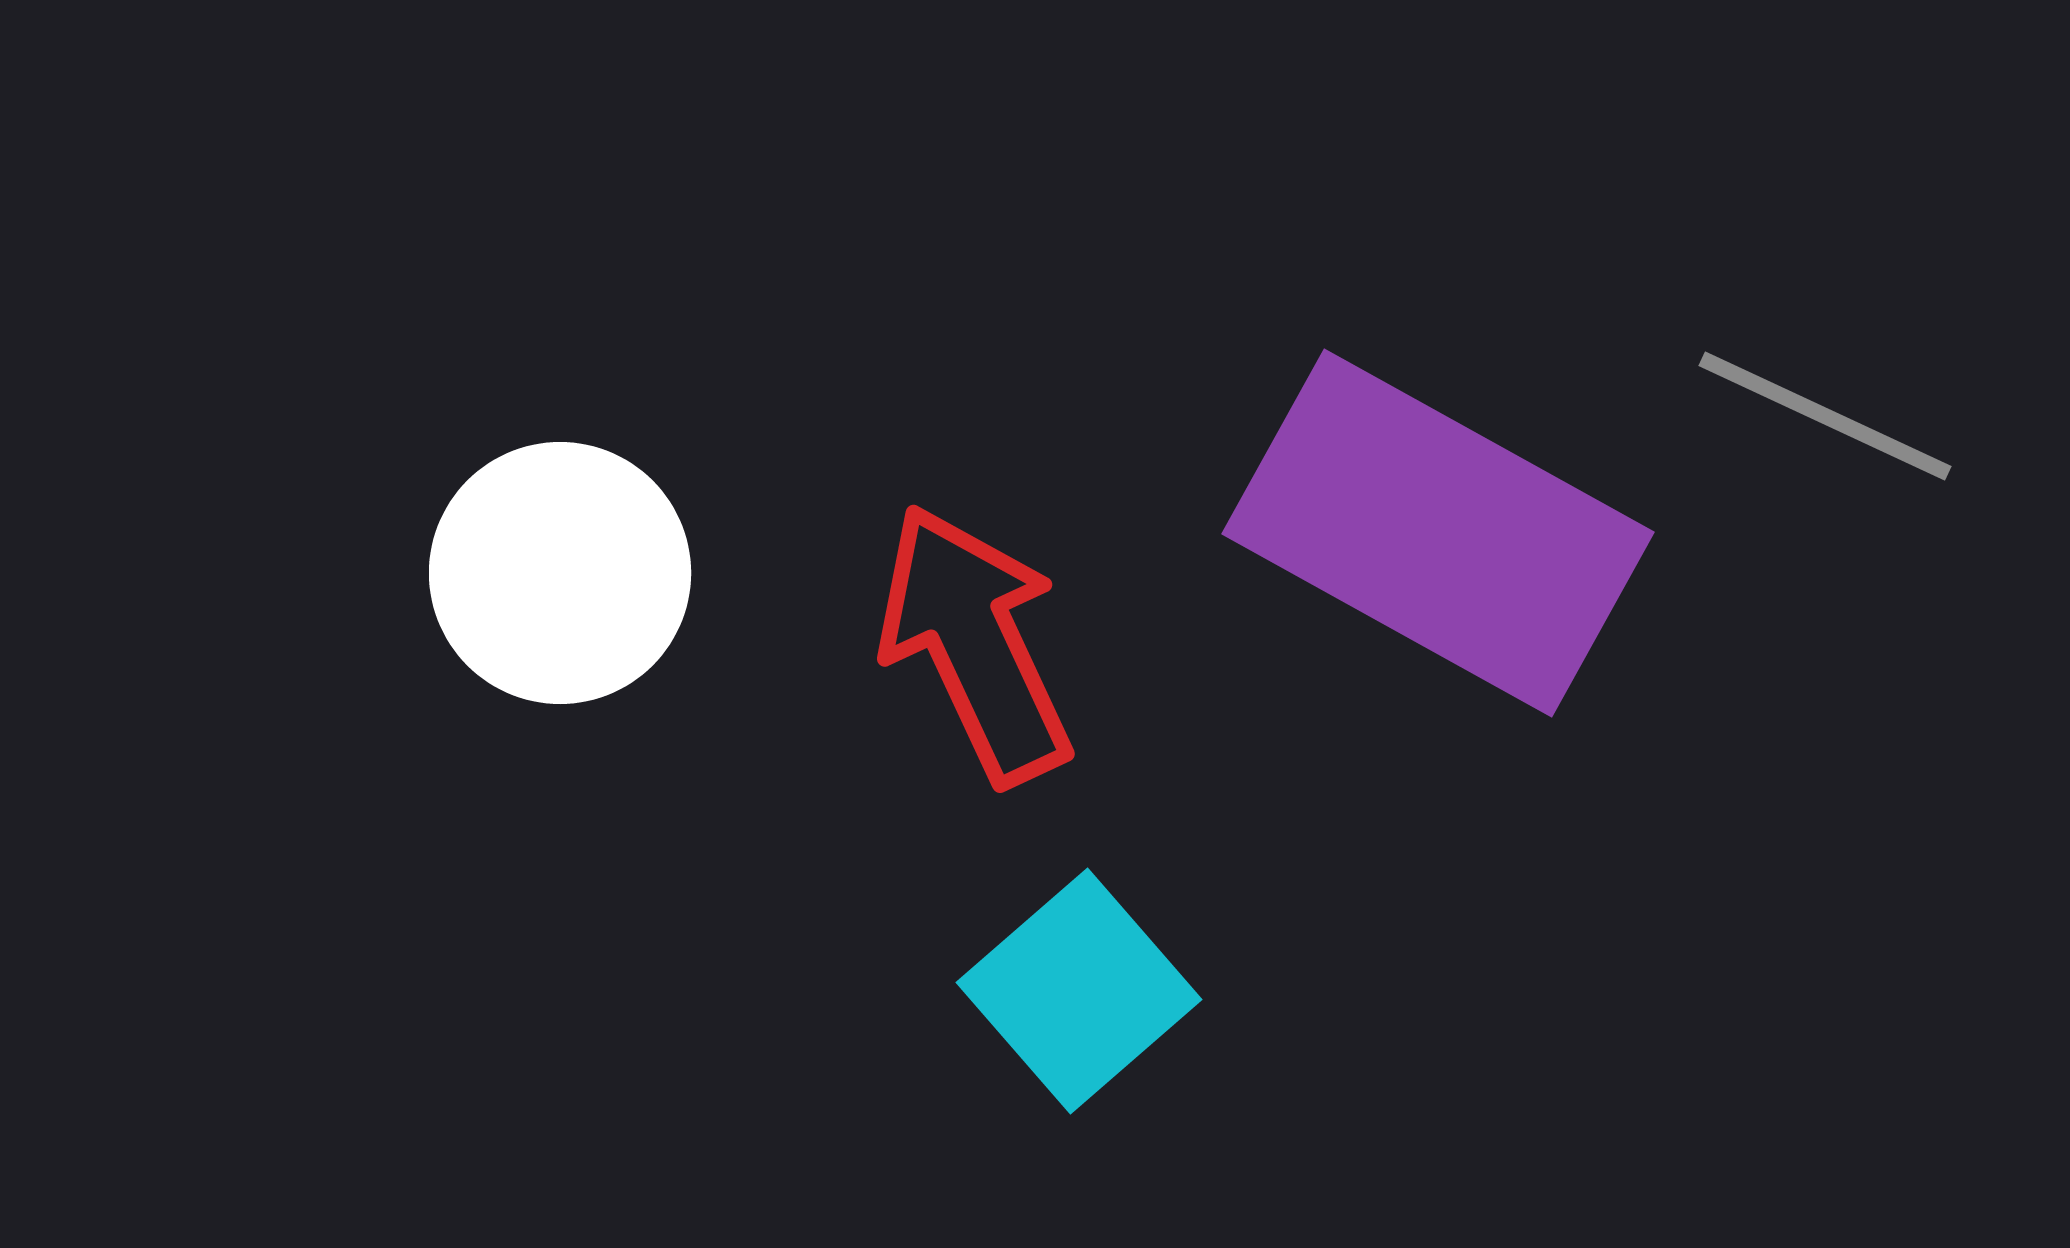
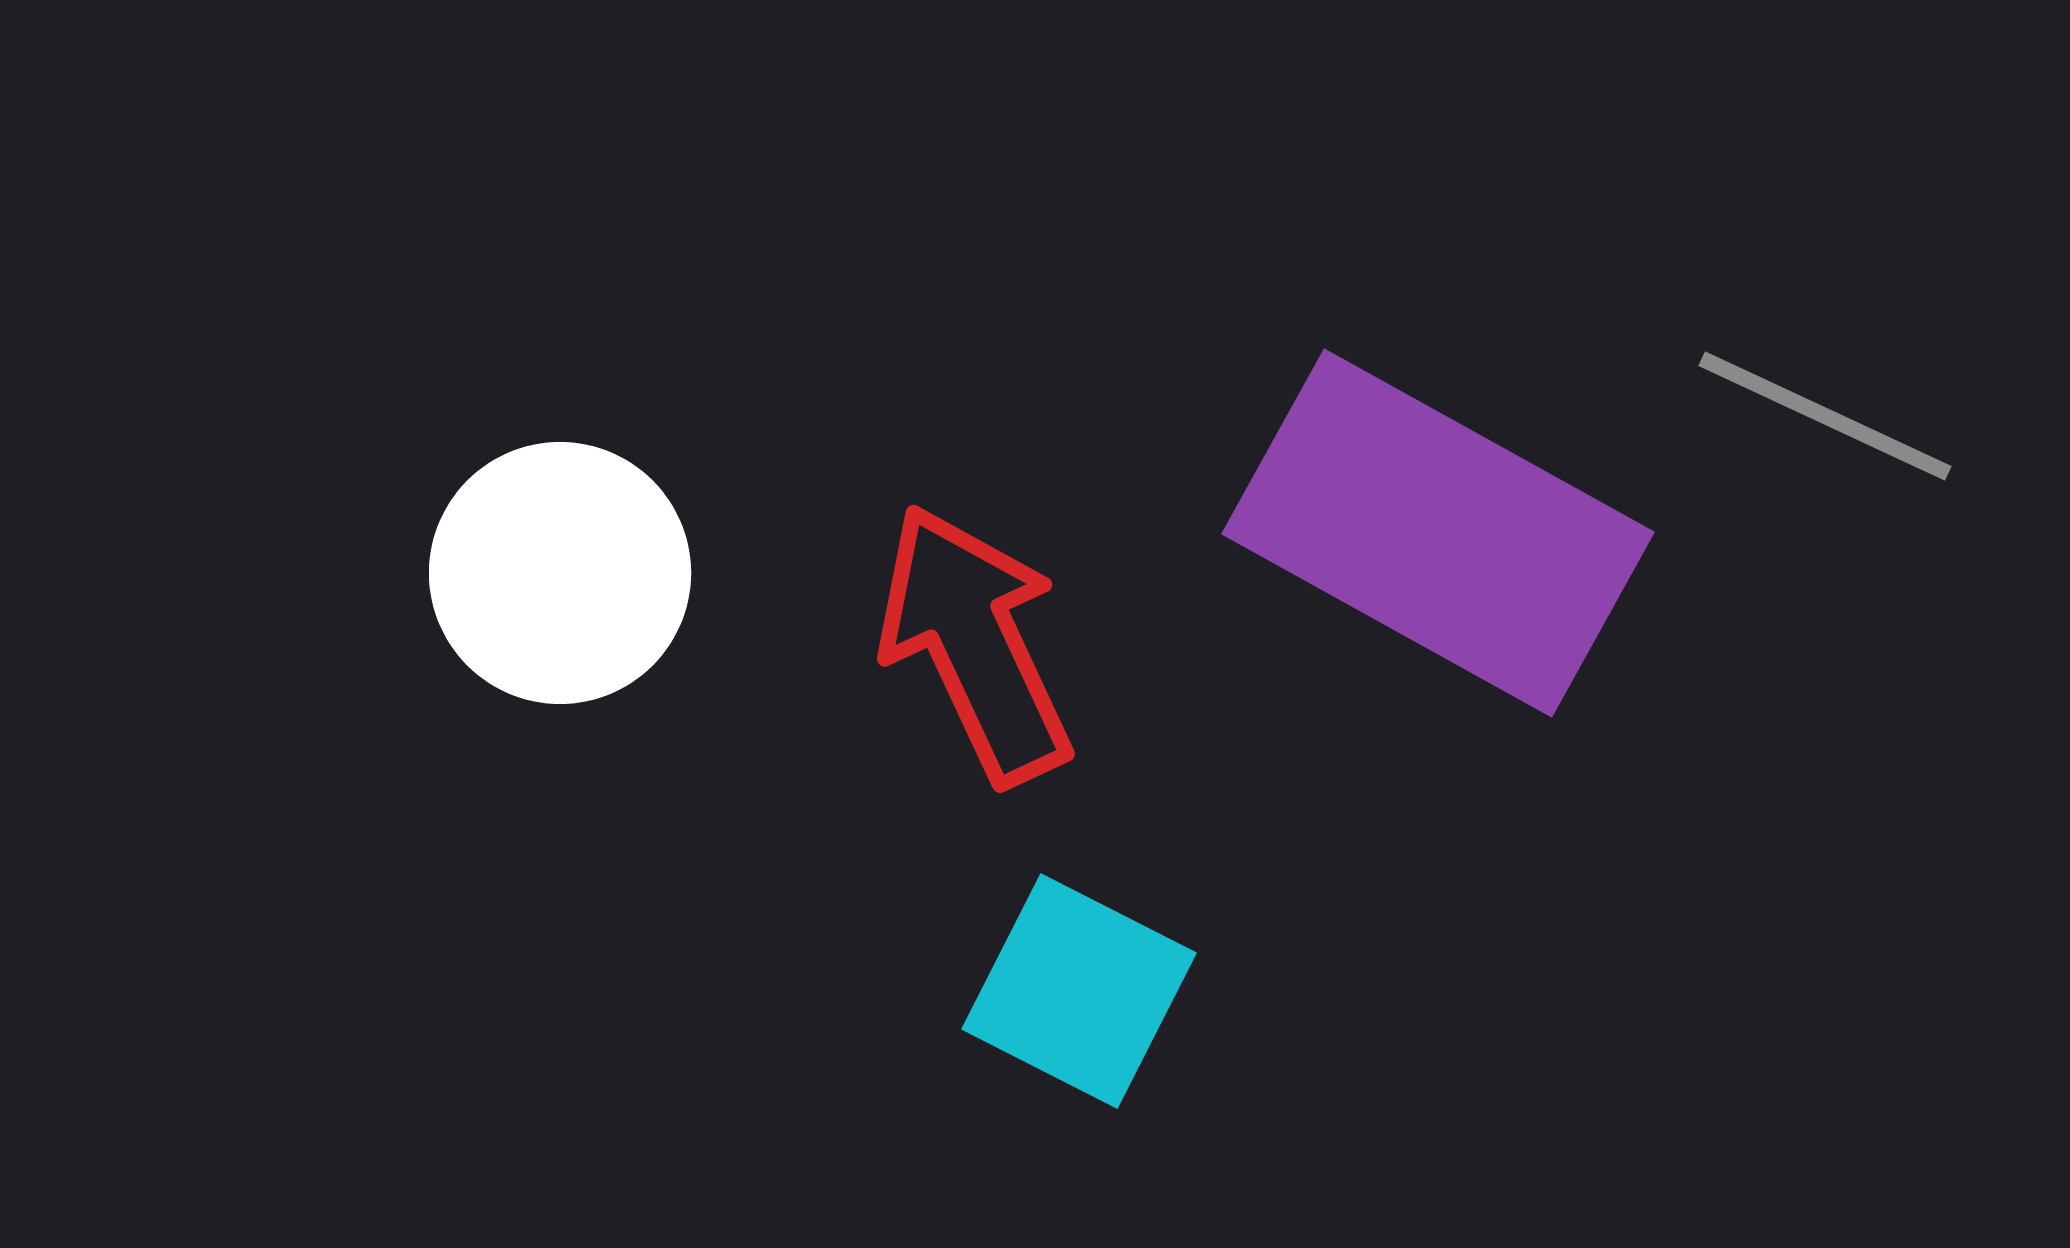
cyan square: rotated 22 degrees counterclockwise
